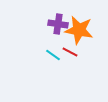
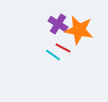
purple cross: rotated 24 degrees clockwise
red line: moved 7 px left, 4 px up
